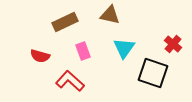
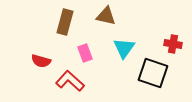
brown triangle: moved 4 px left, 1 px down
brown rectangle: rotated 50 degrees counterclockwise
red cross: rotated 30 degrees counterclockwise
pink rectangle: moved 2 px right, 2 px down
red semicircle: moved 1 px right, 5 px down
